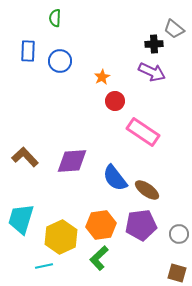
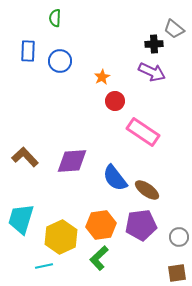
gray circle: moved 3 px down
brown square: rotated 24 degrees counterclockwise
